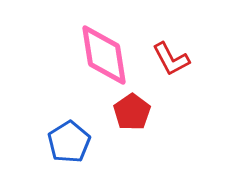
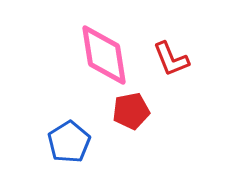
red L-shape: rotated 6 degrees clockwise
red pentagon: moved 1 px left, 1 px up; rotated 24 degrees clockwise
